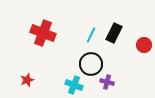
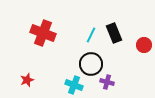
black rectangle: rotated 48 degrees counterclockwise
